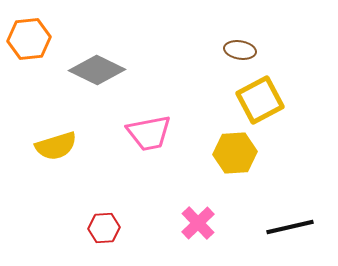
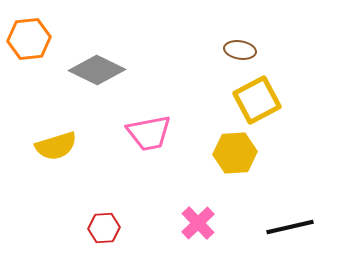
yellow square: moved 3 px left
